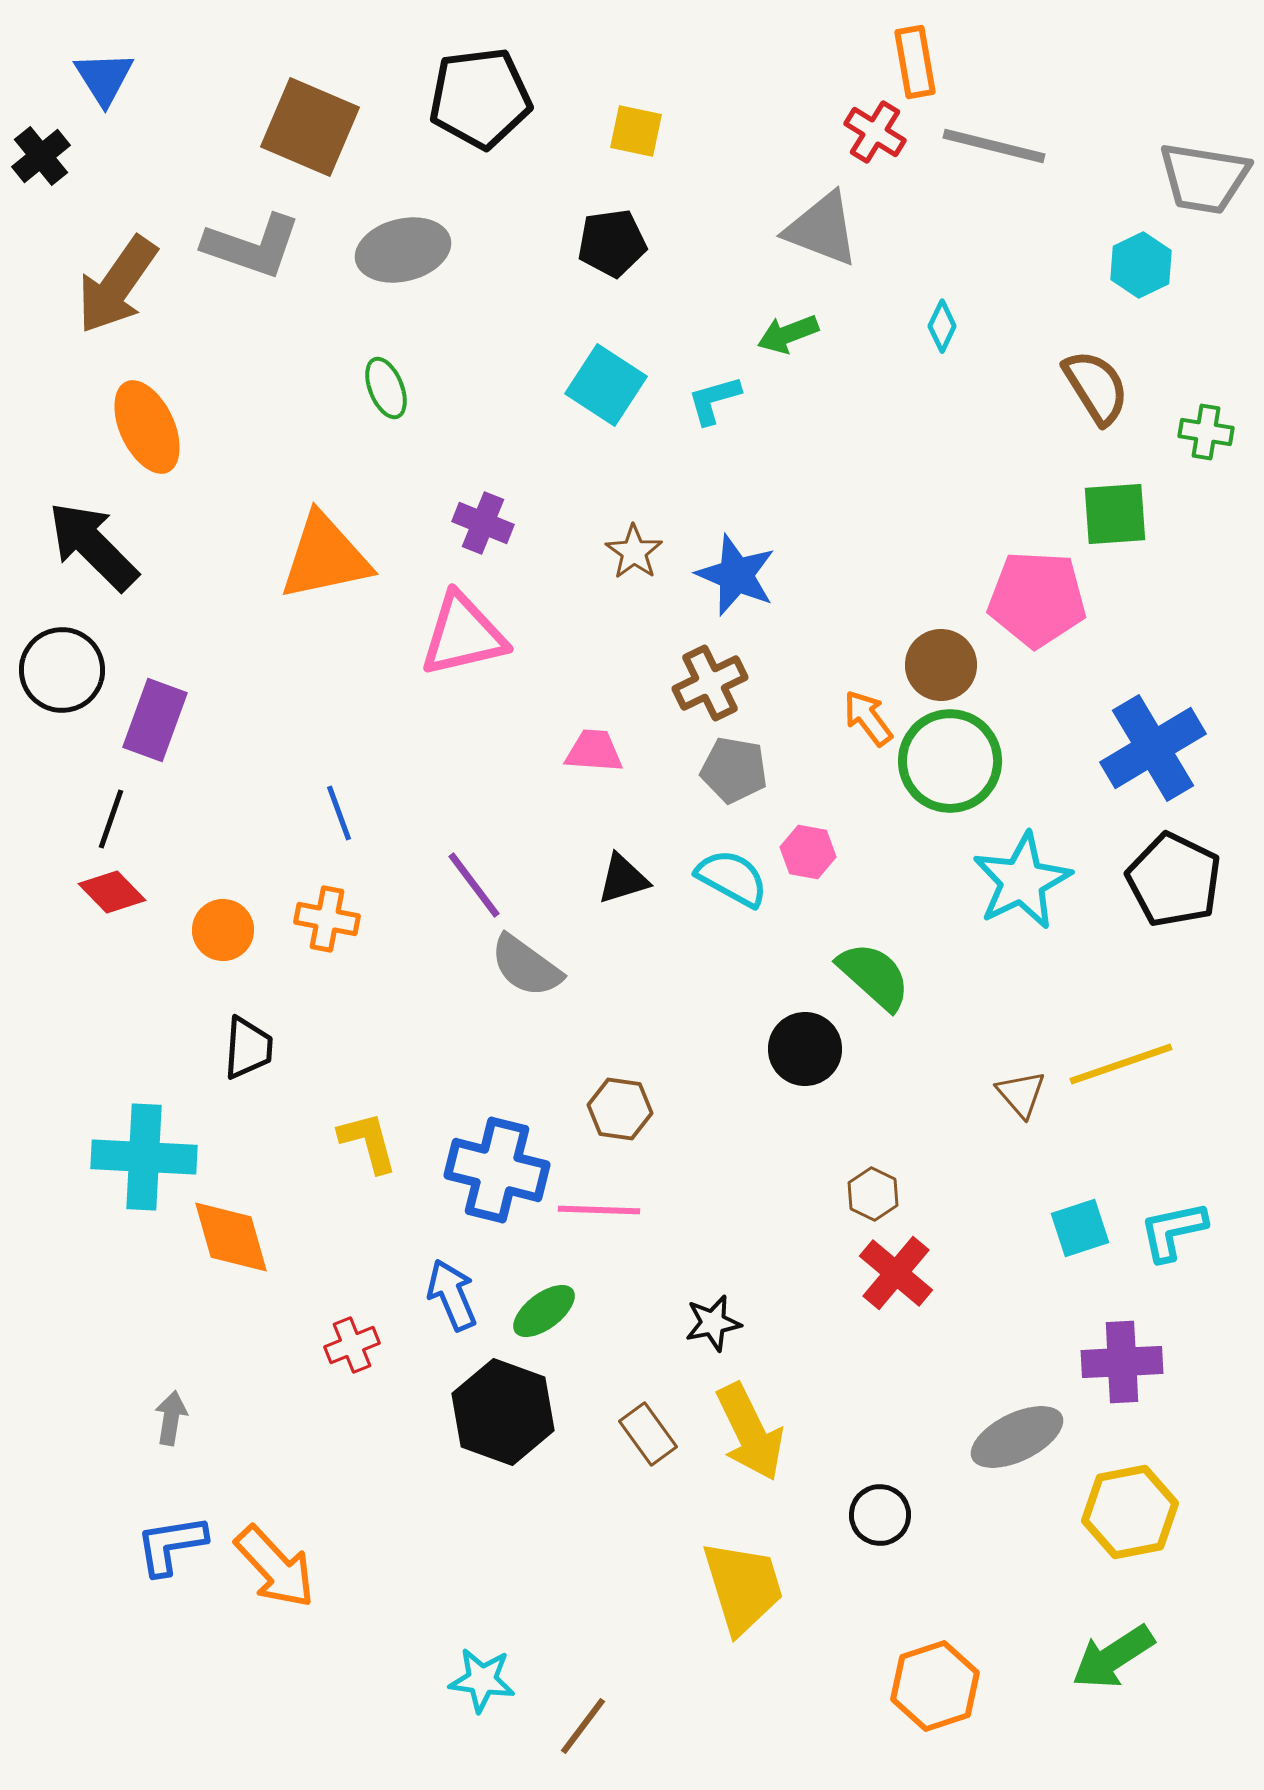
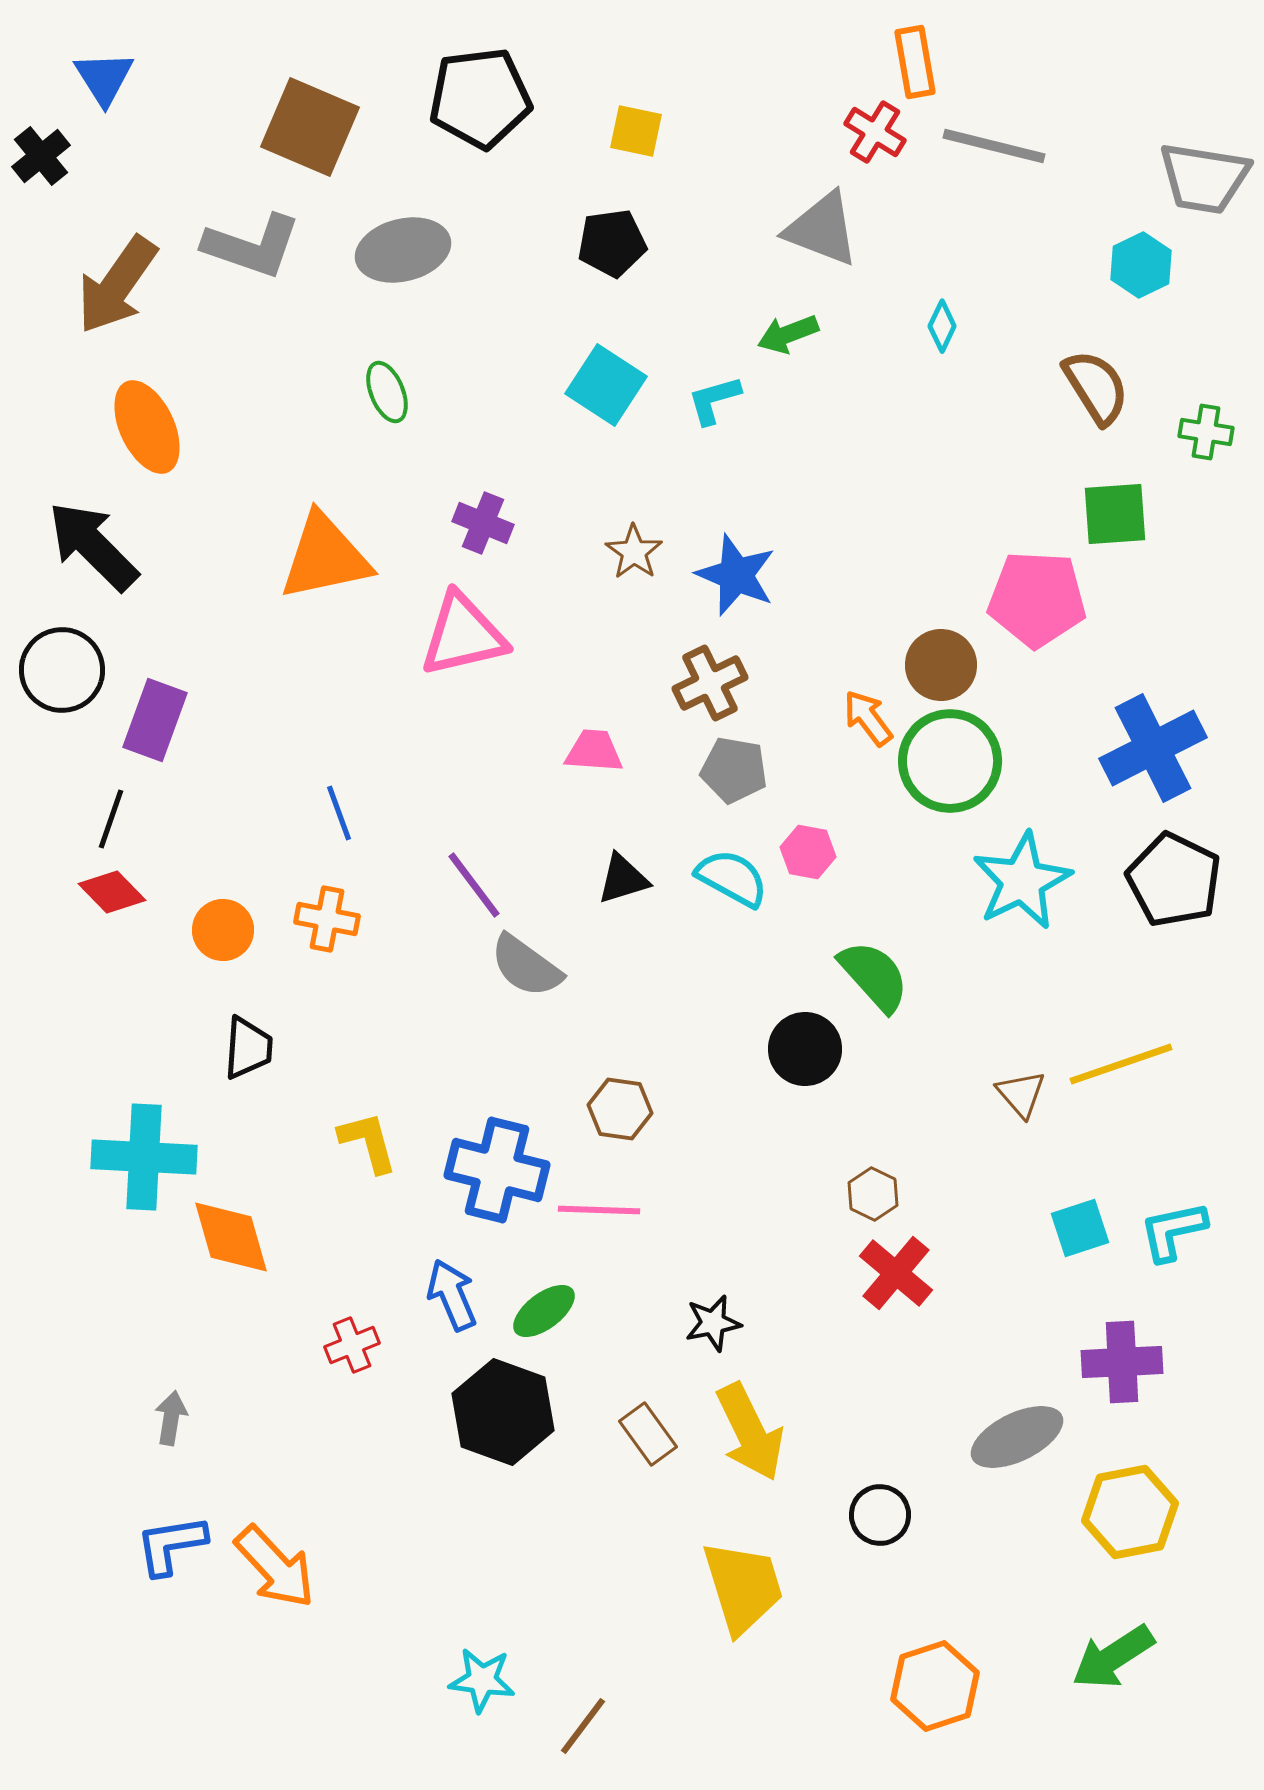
green ellipse at (386, 388): moved 1 px right, 4 px down
blue cross at (1153, 748): rotated 4 degrees clockwise
green semicircle at (874, 976): rotated 6 degrees clockwise
